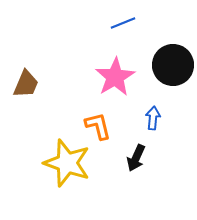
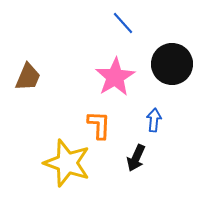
blue line: rotated 70 degrees clockwise
black circle: moved 1 px left, 1 px up
brown trapezoid: moved 2 px right, 7 px up
blue arrow: moved 1 px right, 2 px down
orange L-shape: moved 1 px right, 1 px up; rotated 16 degrees clockwise
